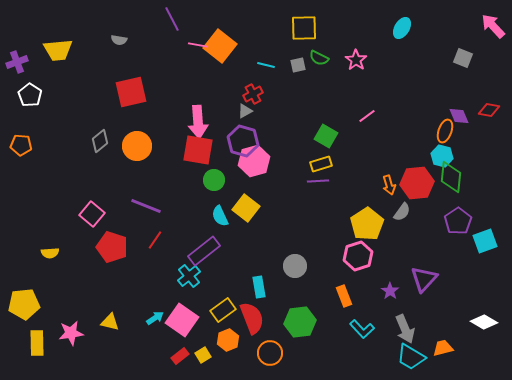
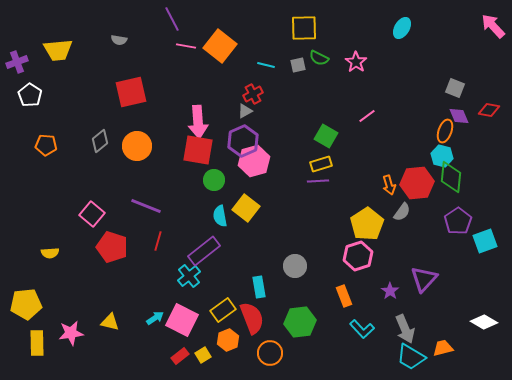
pink line at (198, 45): moved 12 px left, 1 px down
gray square at (463, 58): moved 8 px left, 30 px down
pink star at (356, 60): moved 2 px down
purple hexagon at (243, 141): rotated 20 degrees clockwise
orange pentagon at (21, 145): moved 25 px right
cyan semicircle at (220, 216): rotated 15 degrees clockwise
red line at (155, 240): moved 3 px right, 1 px down; rotated 18 degrees counterclockwise
yellow pentagon at (24, 304): moved 2 px right
pink square at (182, 320): rotated 8 degrees counterclockwise
